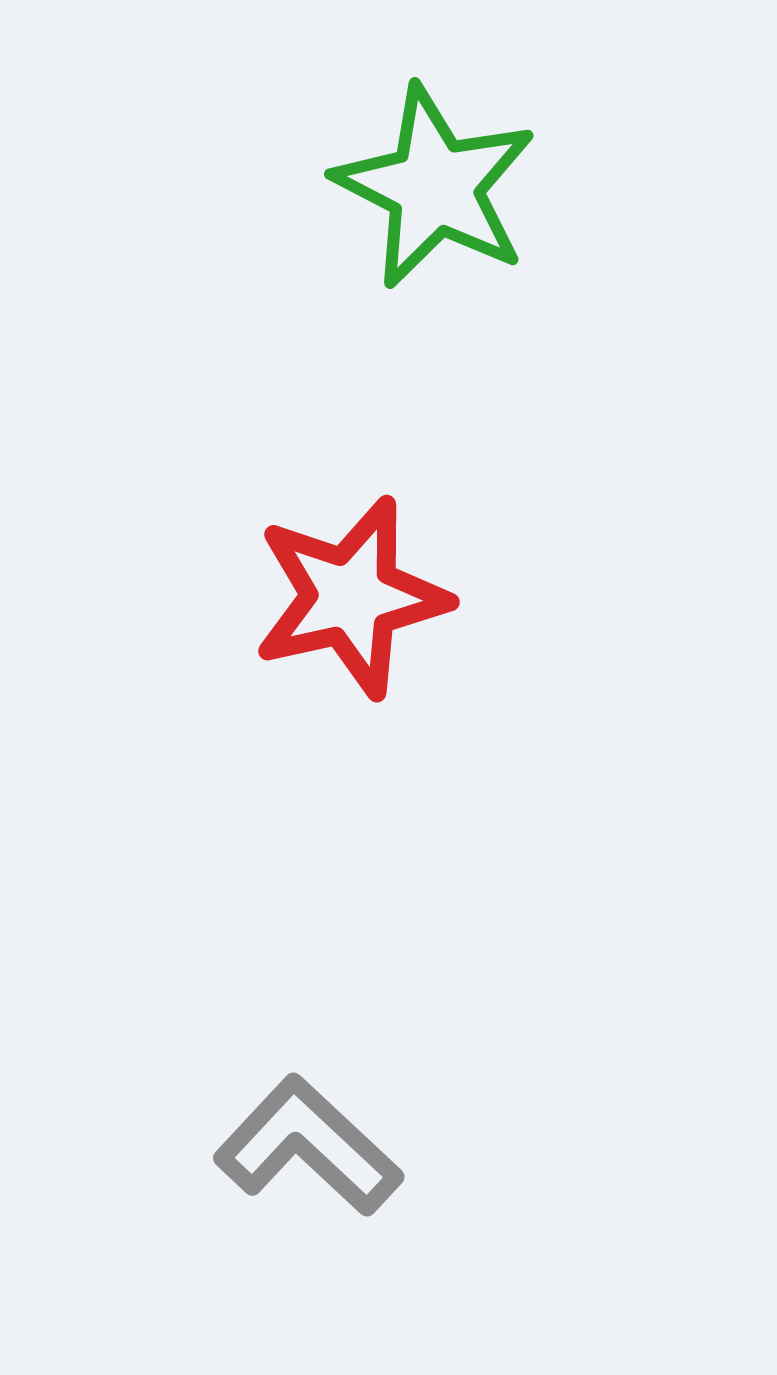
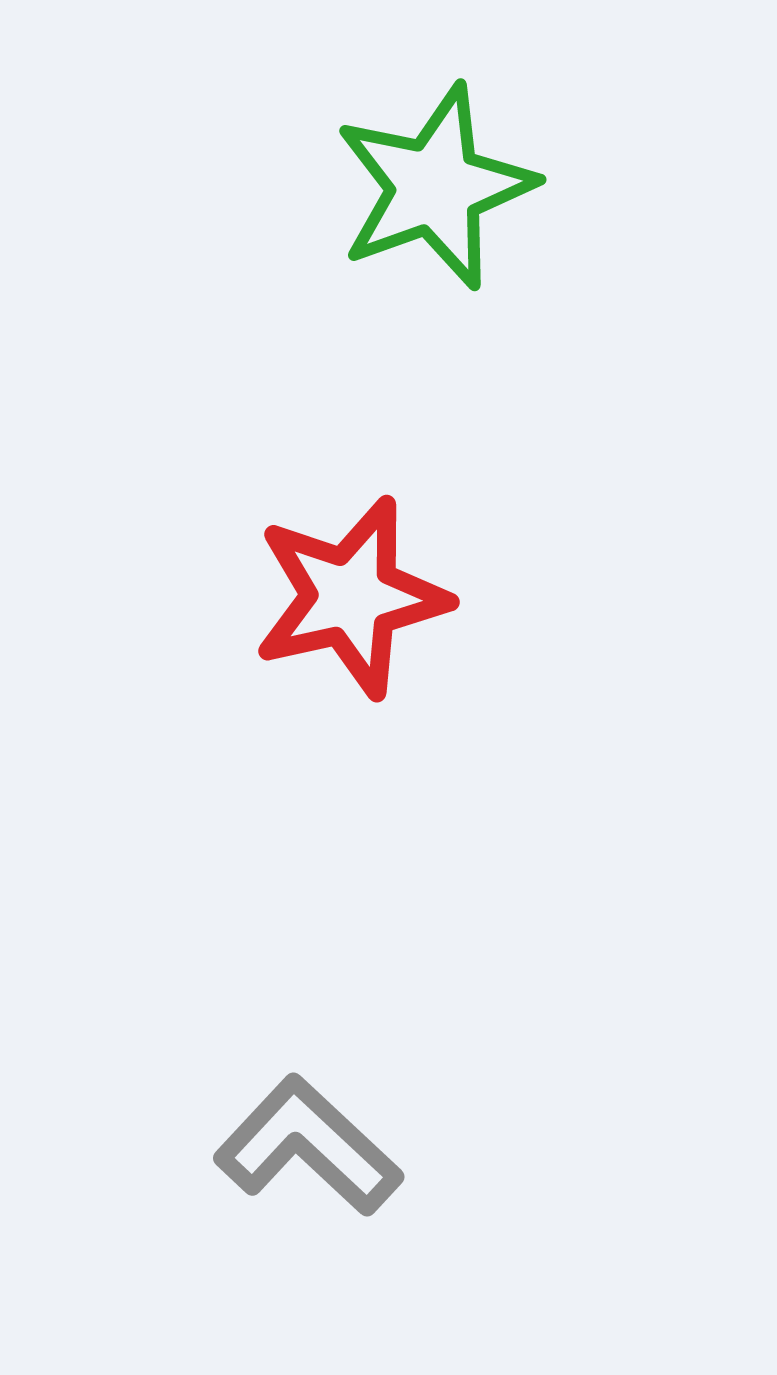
green star: rotated 25 degrees clockwise
